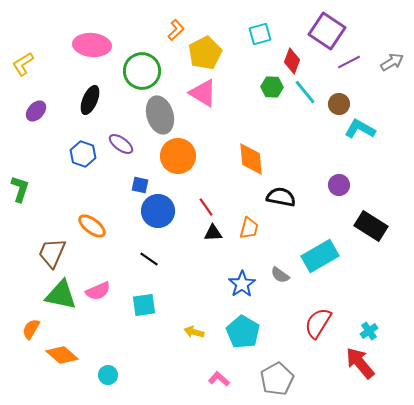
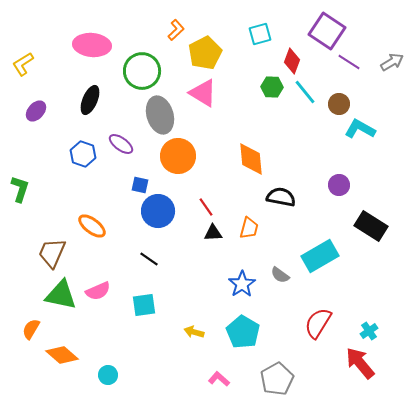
purple line at (349, 62): rotated 60 degrees clockwise
